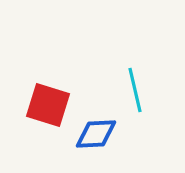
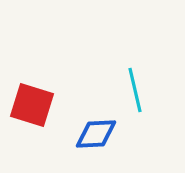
red square: moved 16 px left
